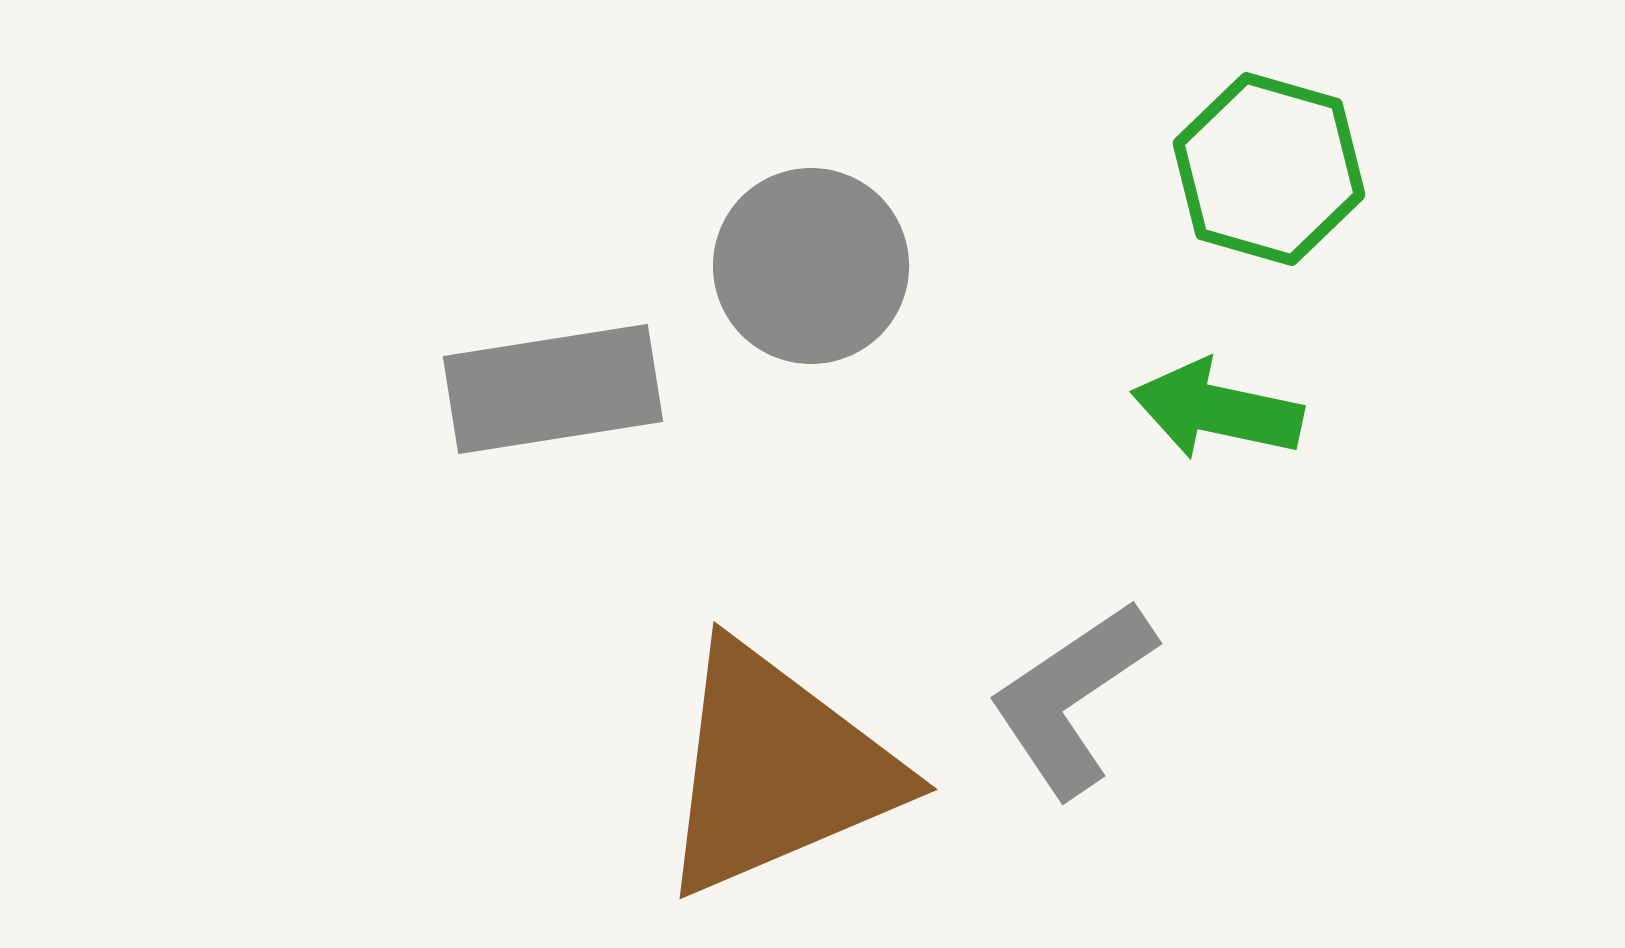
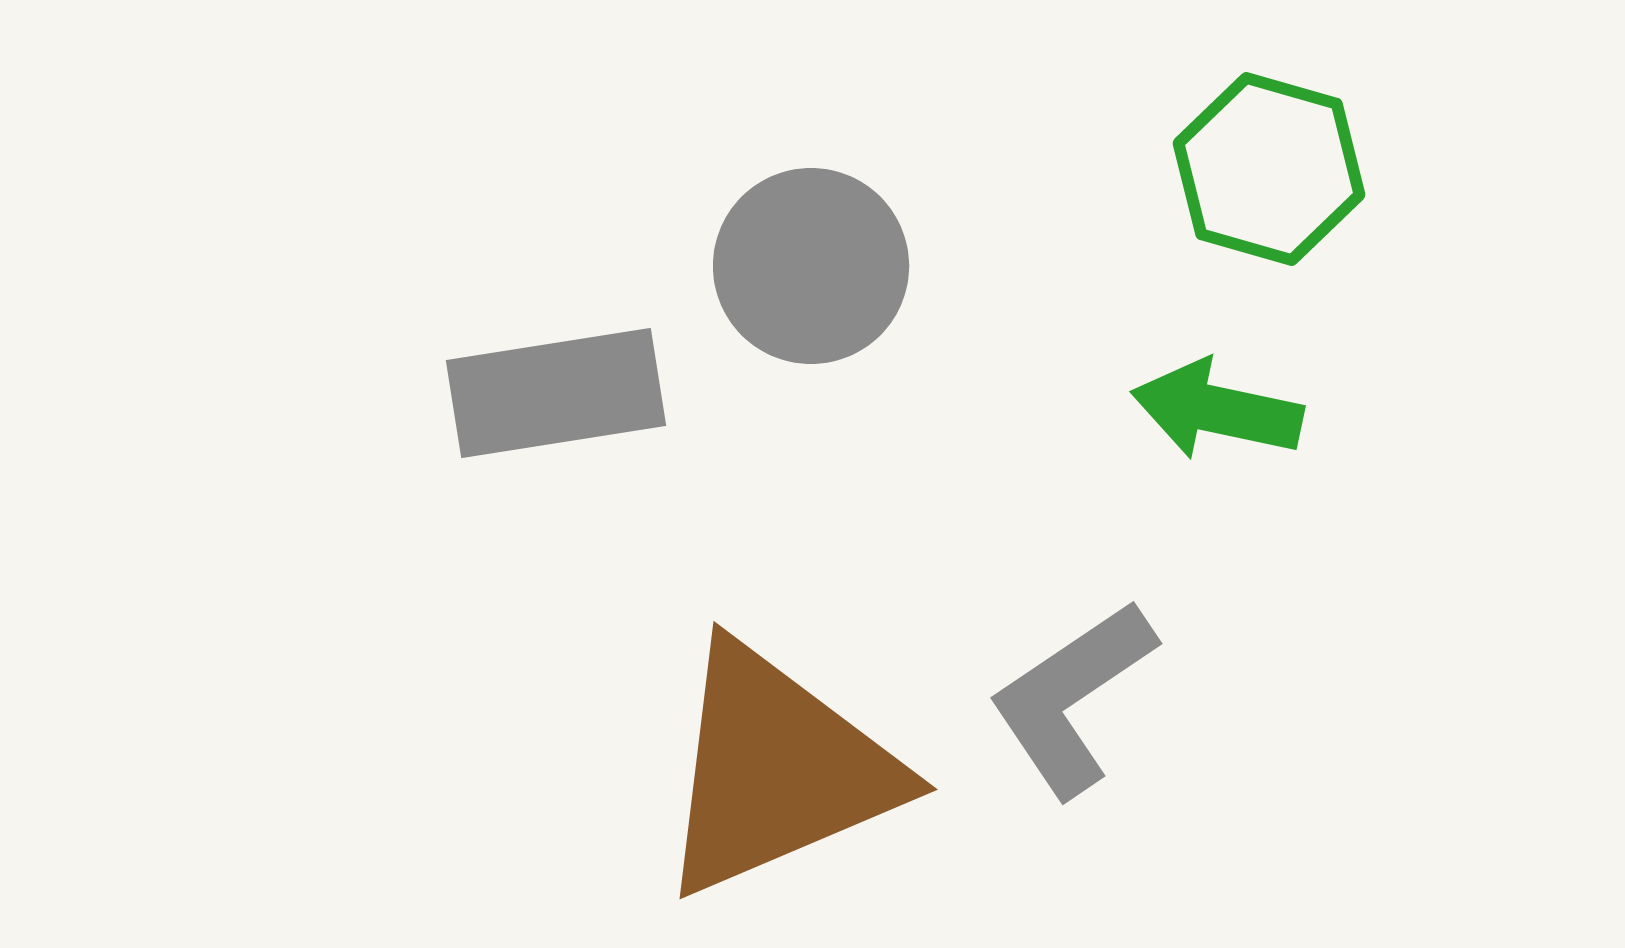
gray rectangle: moved 3 px right, 4 px down
